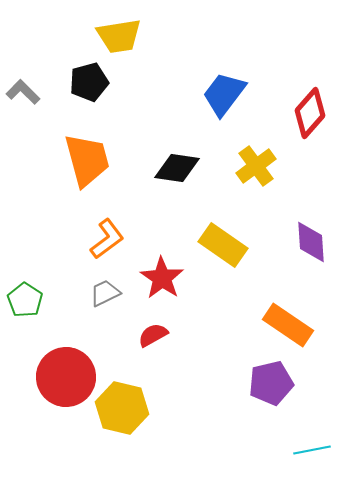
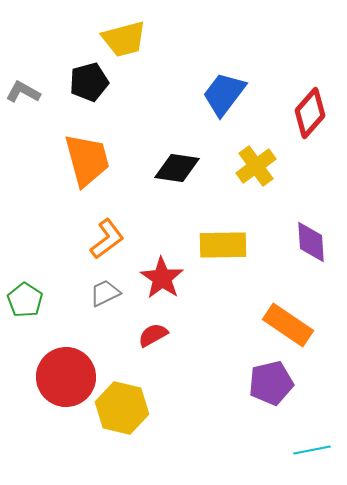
yellow trapezoid: moved 5 px right, 3 px down; rotated 6 degrees counterclockwise
gray L-shape: rotated 16 degrees counterclockwise
yellow rectangle: rotated 36 degrees counterclockwise
